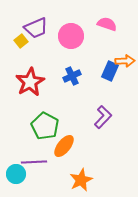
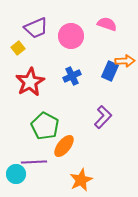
yellow square: moved 3 px left, 7 px down
